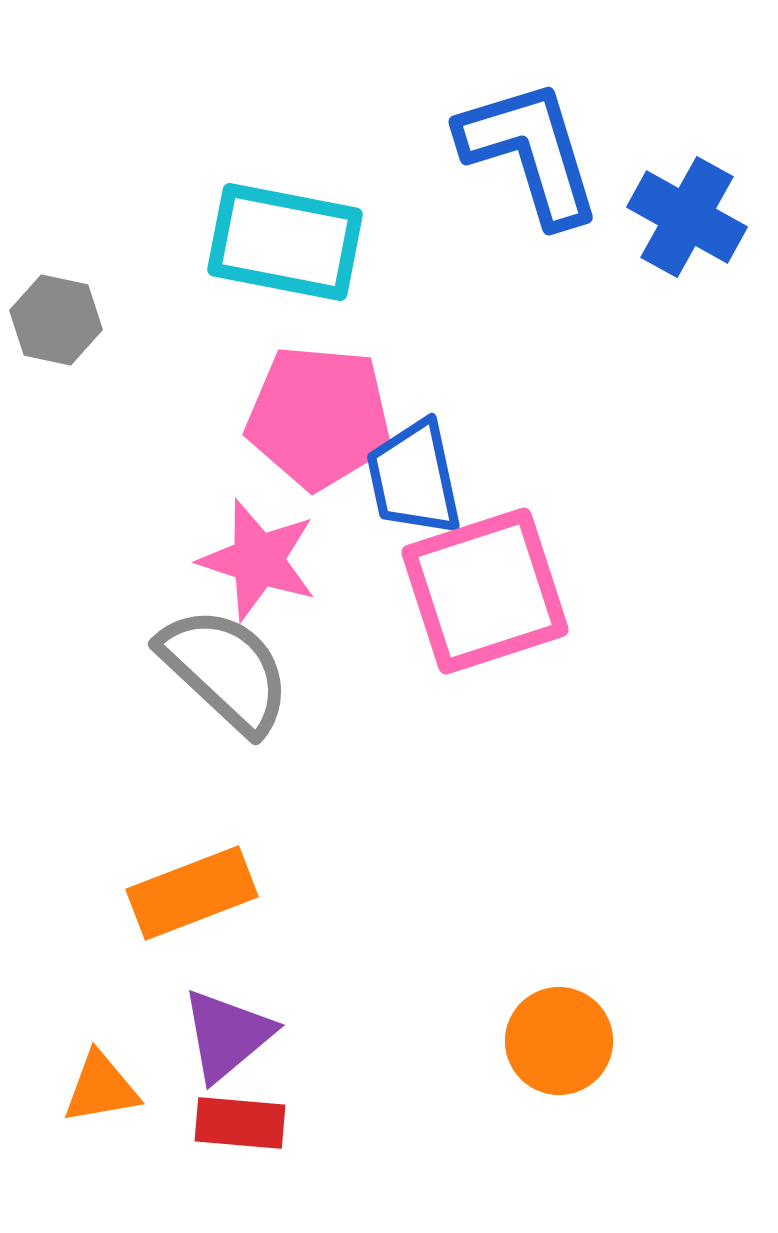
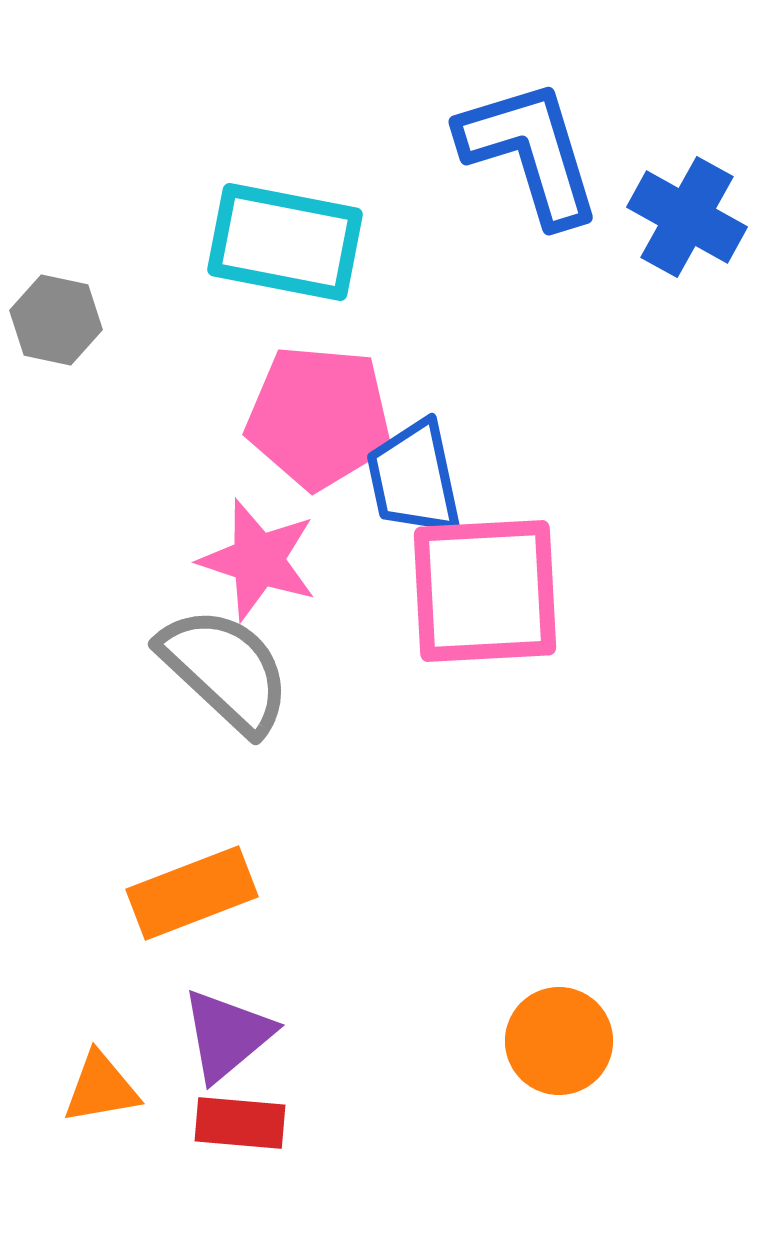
pink square: rotated 15 degrees clockwise
